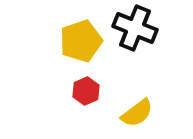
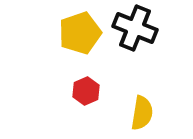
yellow pentagon: moved 1 px left, 8 px up
yellow semicircle: moved 5 px right; rotated 44 degrees counterclockwise
